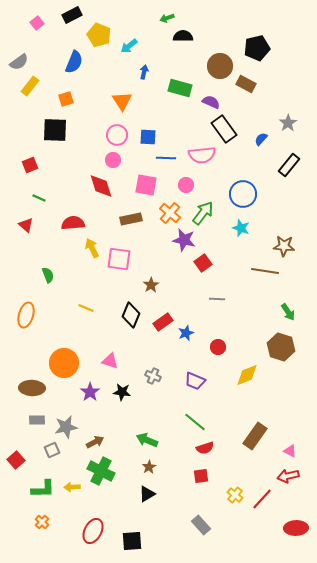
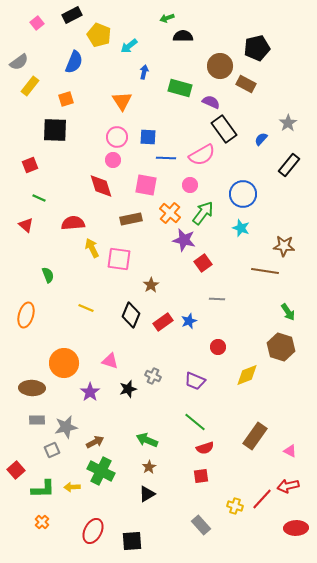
pink circle at (117, 135): moved 2 px down
pink semicircle at (202, 155): rotated 24 degrees counterclockwise
pink circle at (186, 185): moved 4 px right
blue star at (186, 333): moved 3 px right, 12 px up
black star at (122, 392): moved 6 px right, 3 px up; rotated 24 degrees counterclockwise
red square at (16, 460): moved 10 px down
red arrow at (288, 476): moved 10 px down
yellow cross at (235, 495): moved 11 px down; rotated 21 degrees counterclockwise
